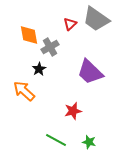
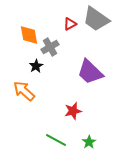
red triangle: rotated 16 degrees clockwise
black star: moved 3 px left, 3 px up
green star: rotated 24 degrees clockwise
